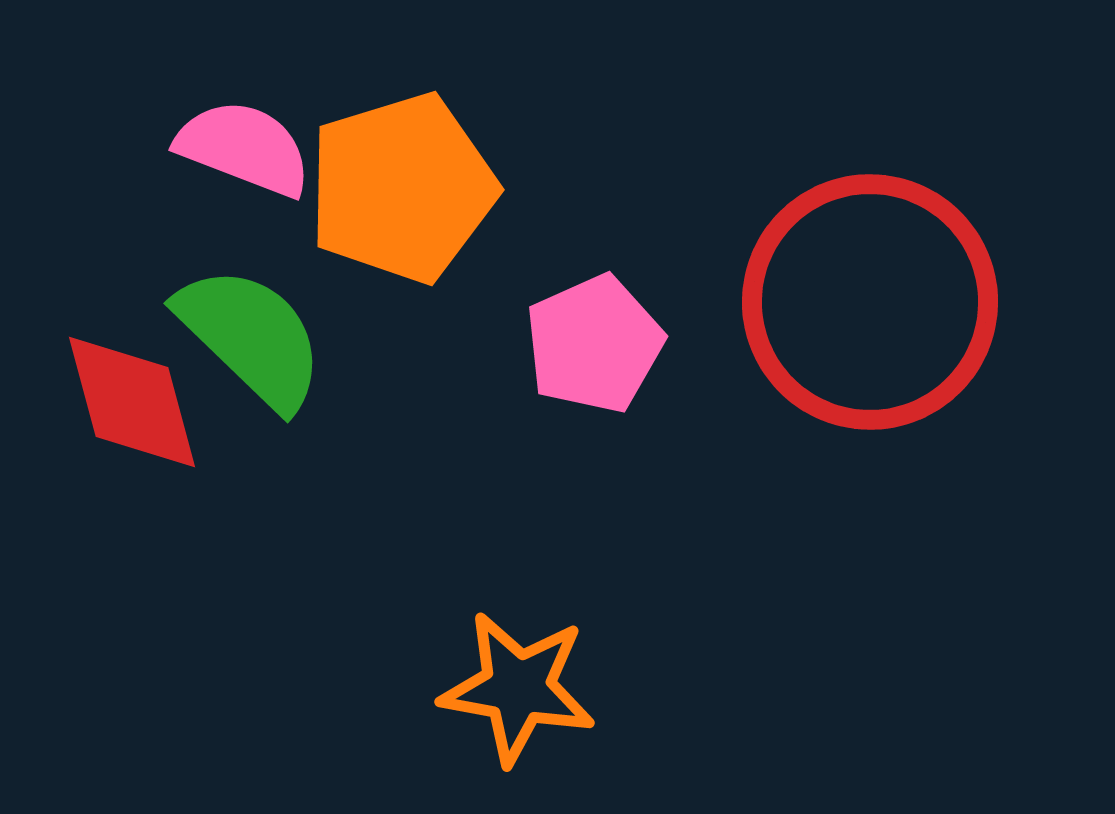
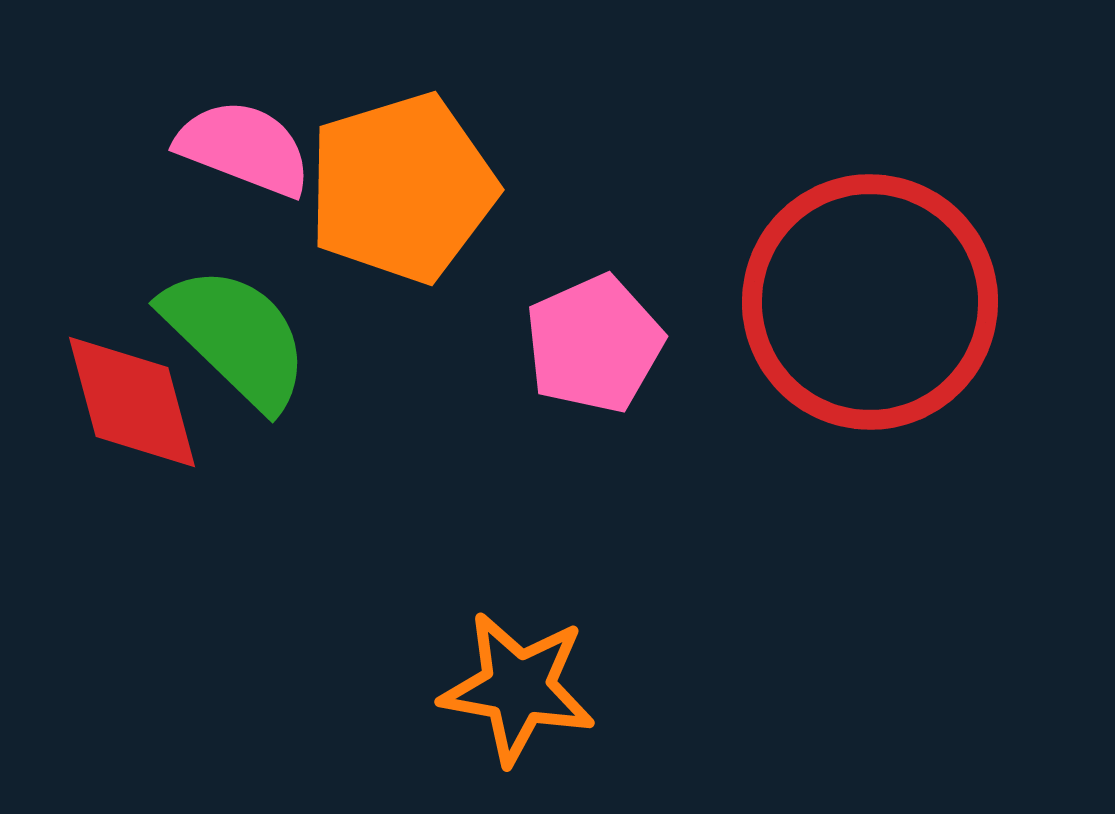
green semicircle: moved 15 px left
